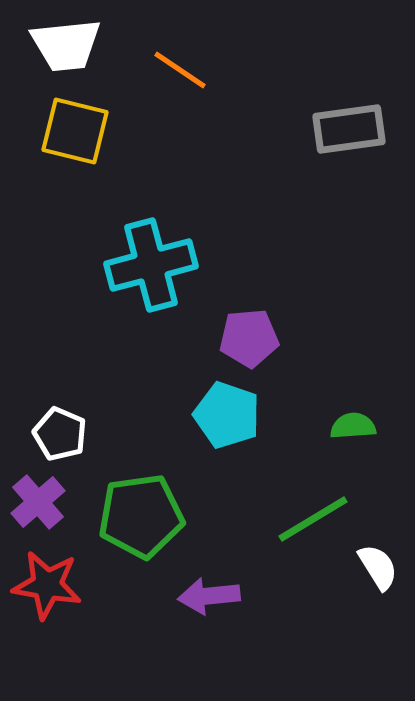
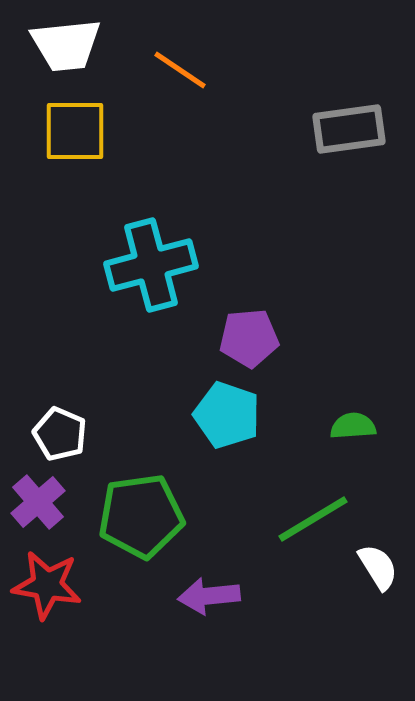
yellow square: rotated 14 degrees counterclockwise
